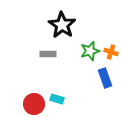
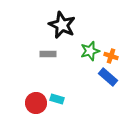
black star: rotated 8 degrees counterclockwise
orange cross: moved 4 px down
blue rectangle: moved 3 px right, 1 px up; rotated 30 degrees counterclockwise
red circle: moved 2 px right, 1 px up
